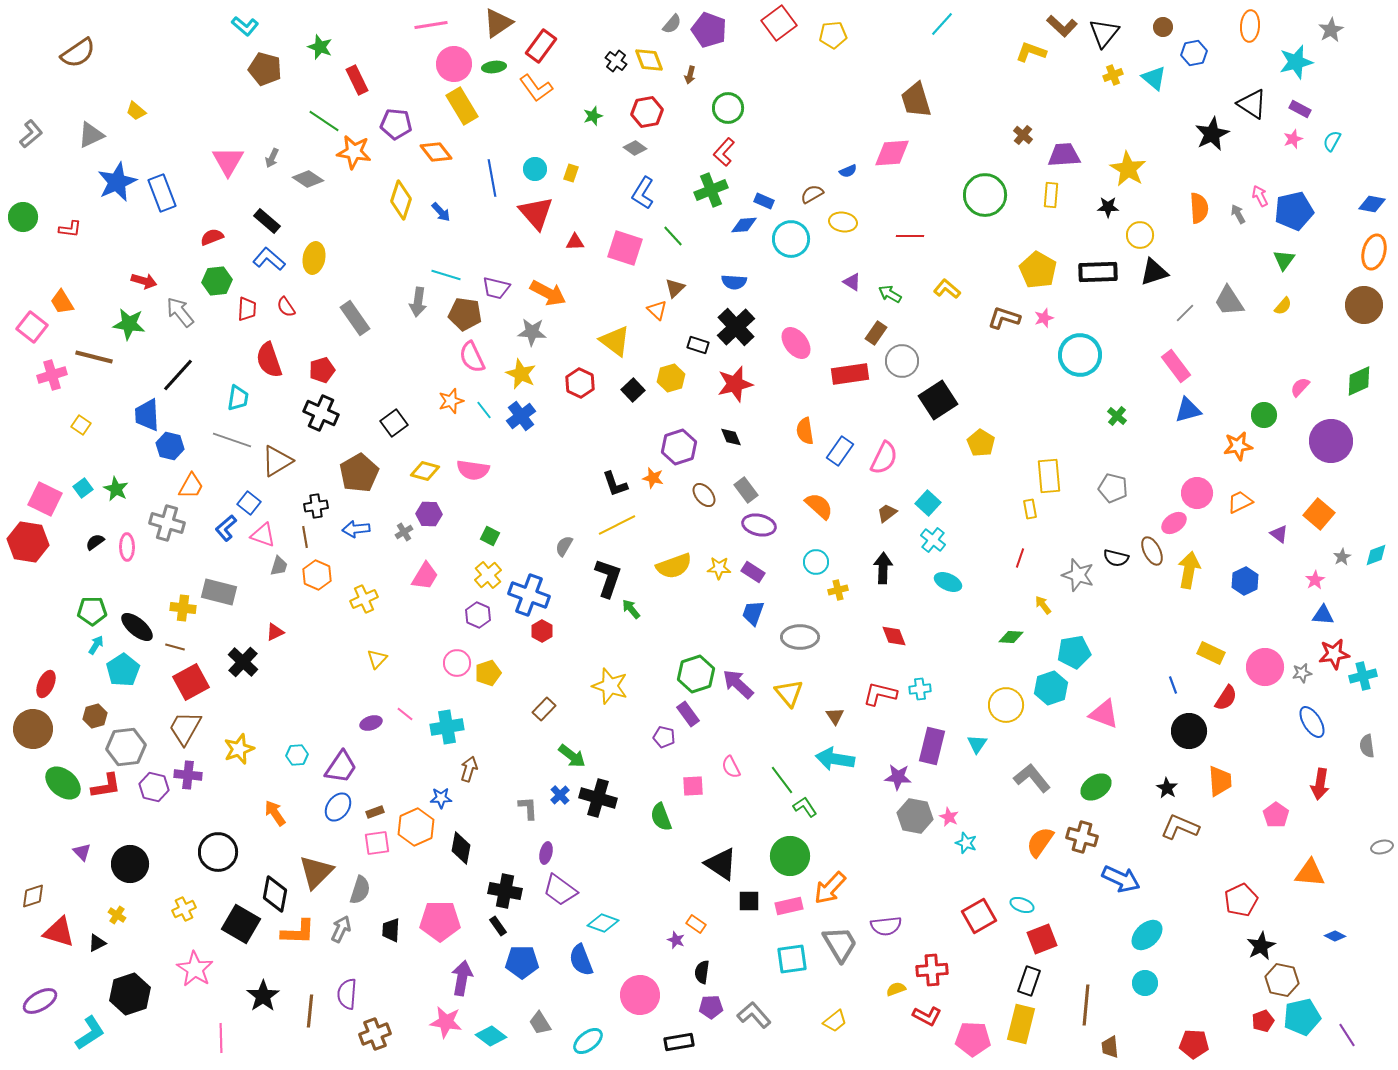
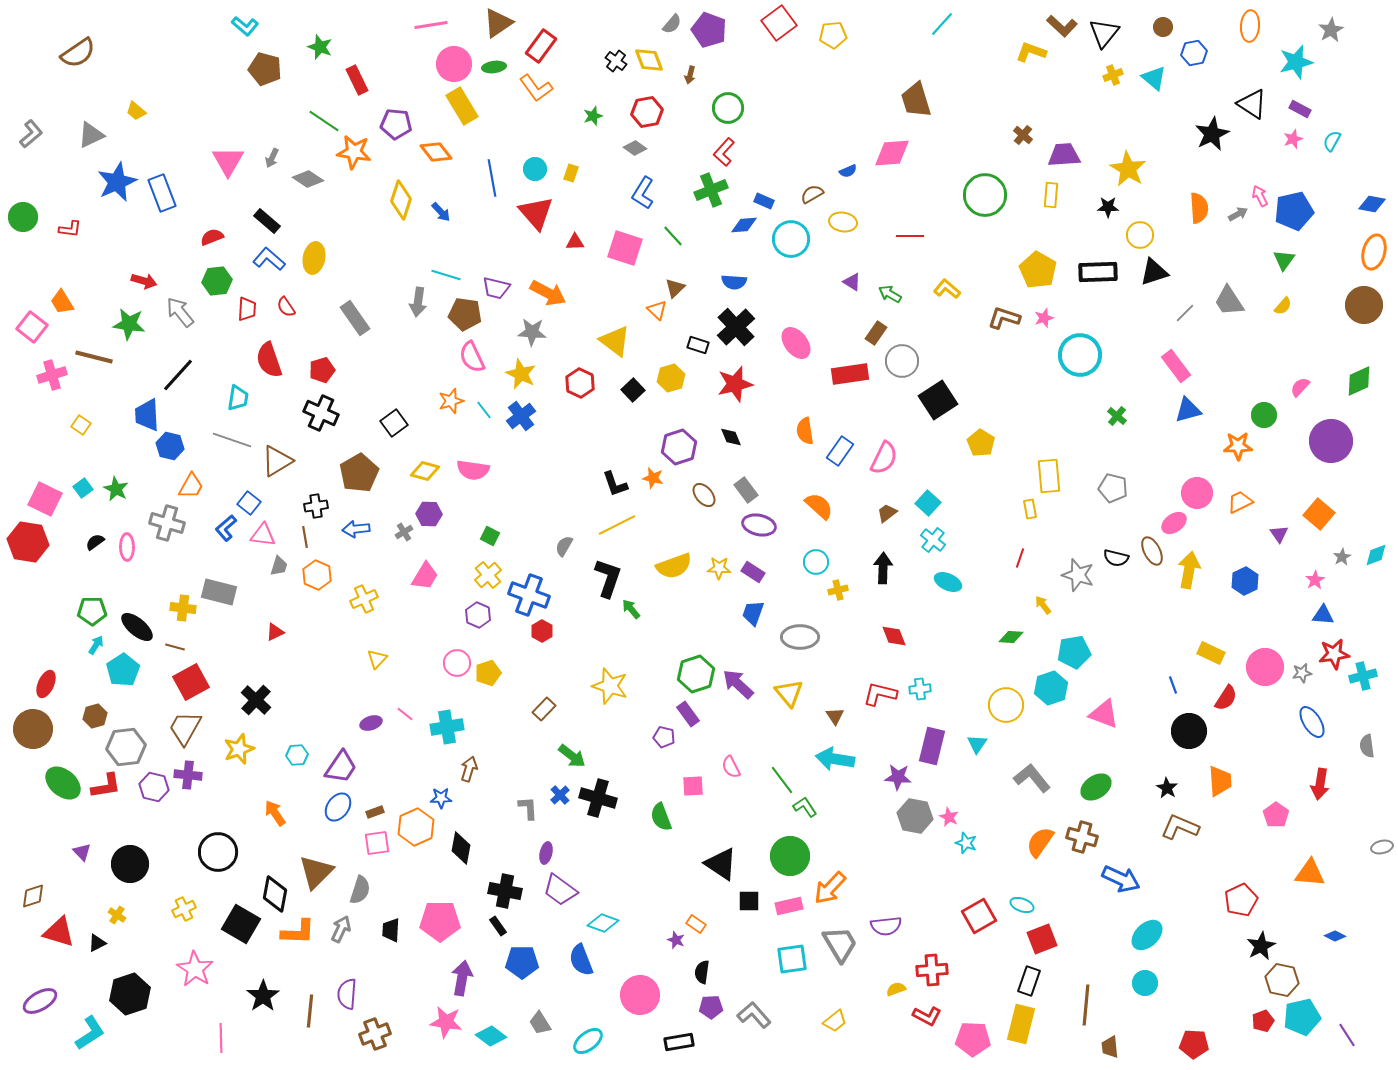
gray arrow at (1238, 214): rotated 90 degrees clockwise
orange star at (1238, 446): rotated 8 degrees clockwise
purple triangle at (1279, 534): rotated 18 degrees clockwise
pink triangle at (263, 535): rotated 12 degrees counterclockwise
black cross at (243, 662): moved 13 px right, 38 px down
